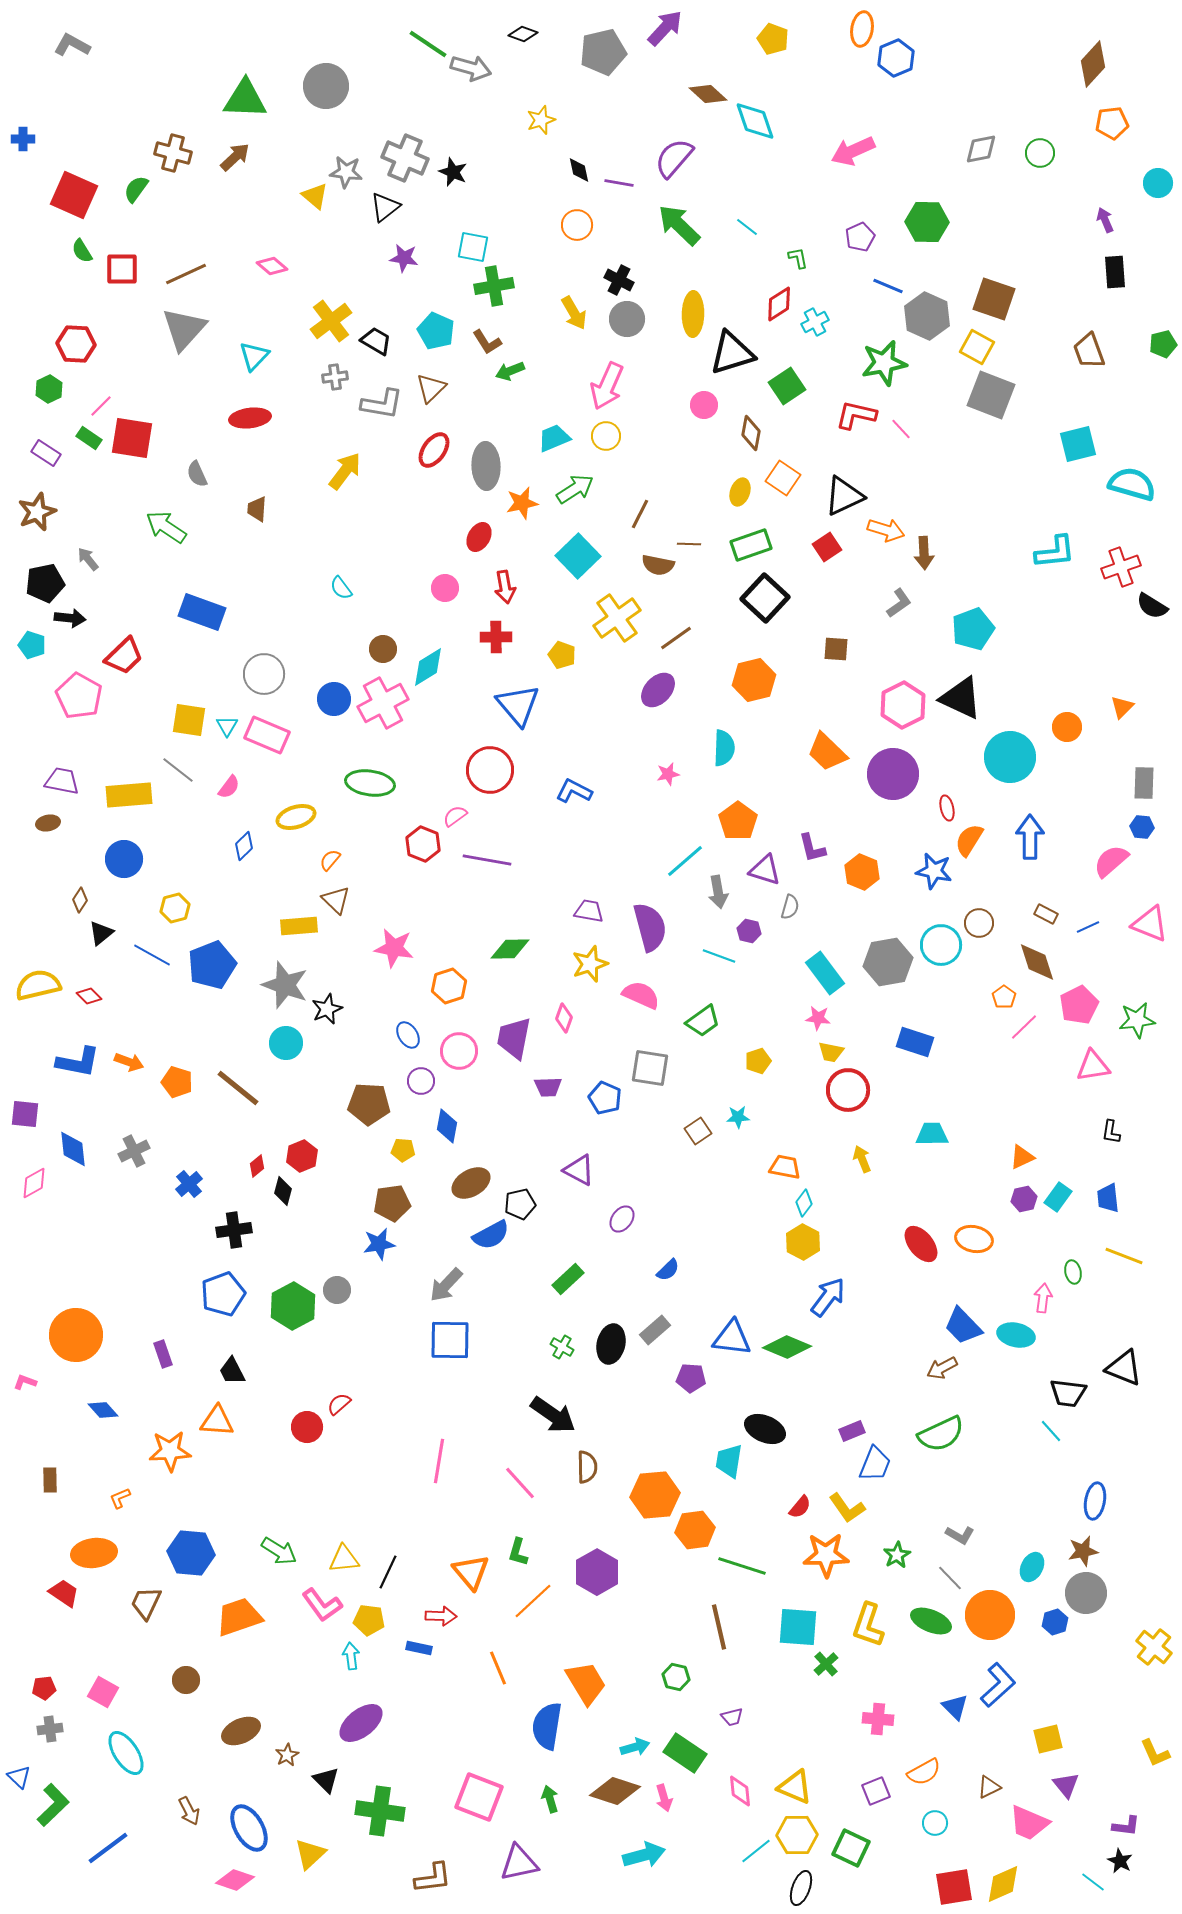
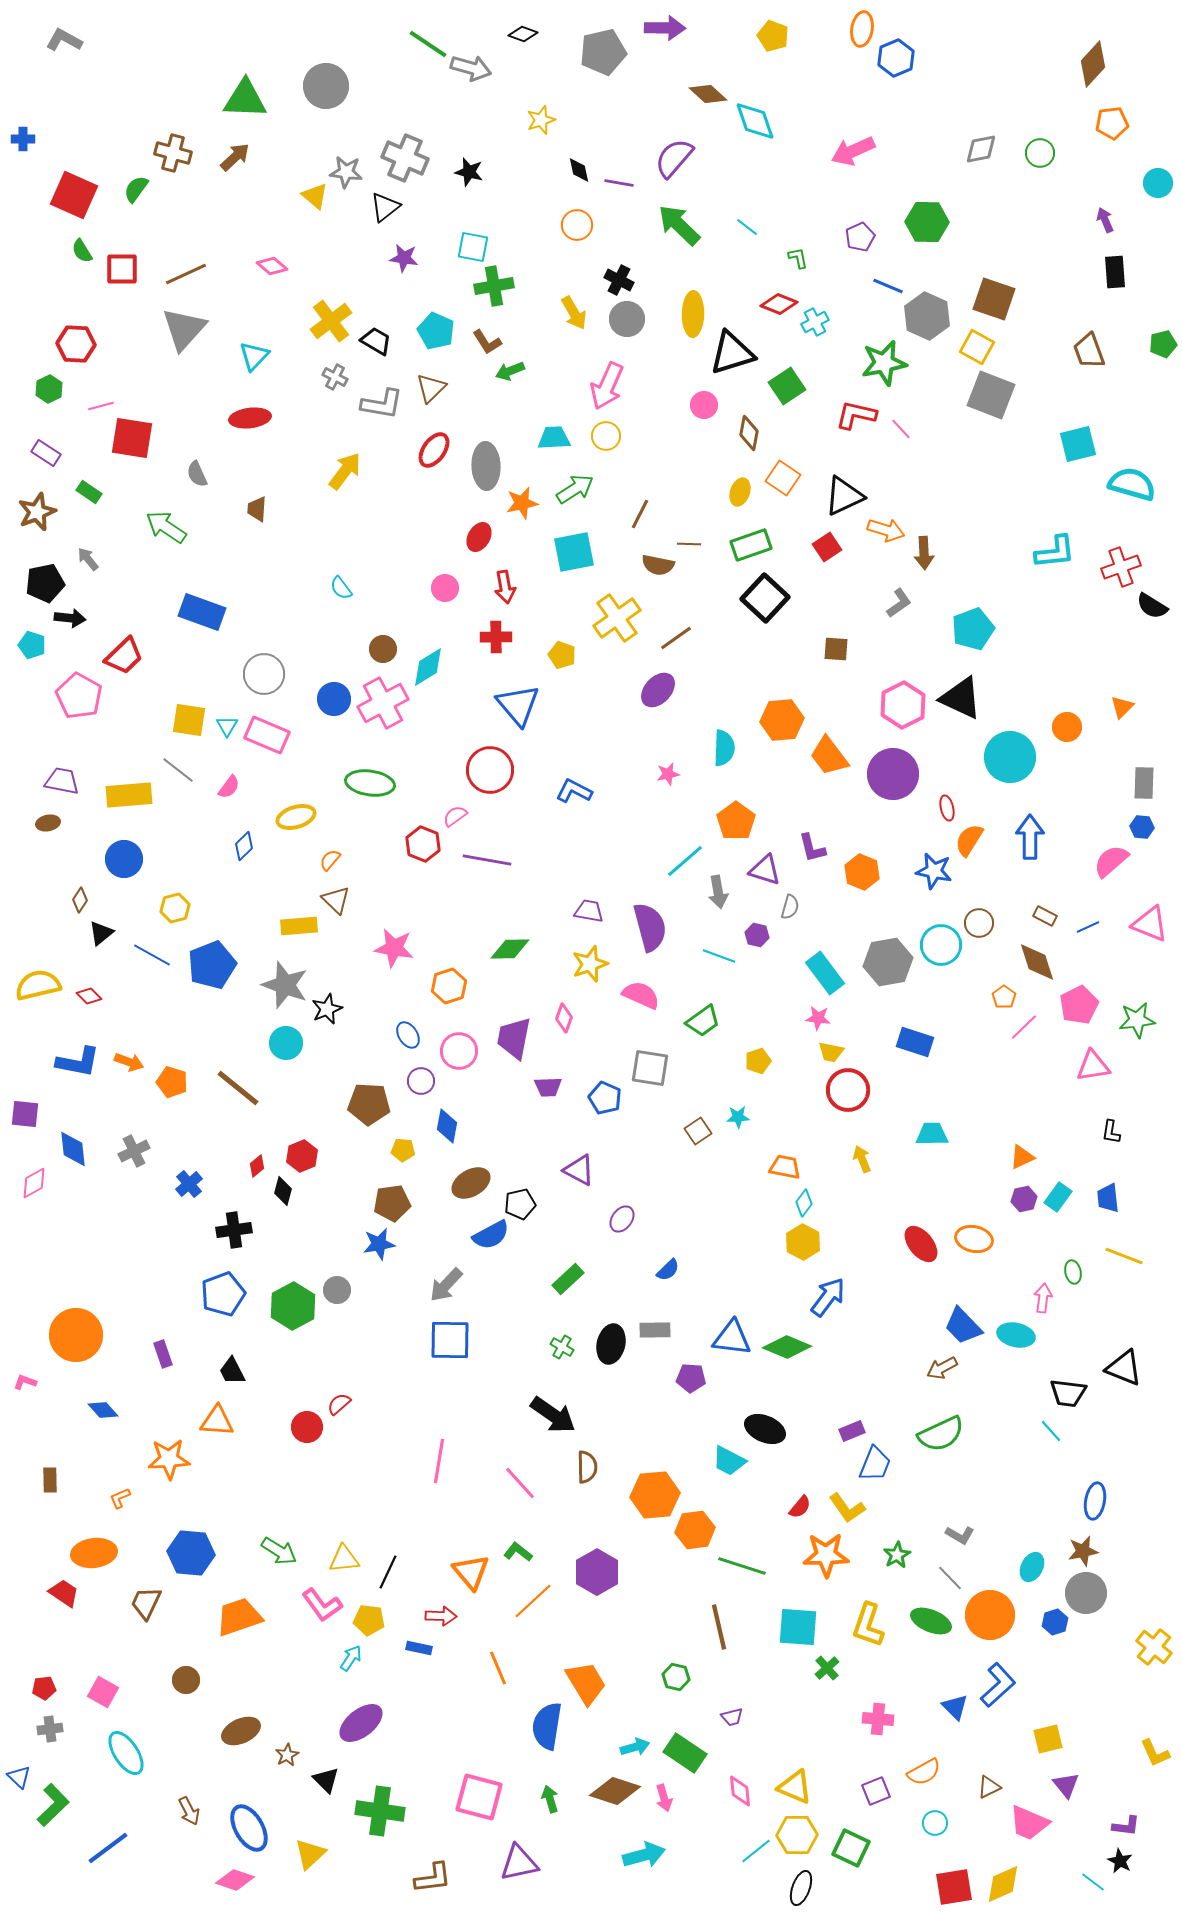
purple arrow at (665, 28): rotated 48 degrees clockwise
yellow pentagon at (773, 39): moved 3 px up
gray L-shape at (72, 45): moved 8 px left, 5 px up
black star at (453, 172): moved 16 px right; rotated 8 degrees counterclockwise
red diamond at (779, 304): rotated 54 degrees clockwise
gray cross at (335, 377): rotated 35 degrees clockwise
pink line at (101, 406): rotated 30 degrees clockwise
brown diamond at (751, 433): moved 2 px left
green rectangle at (89, 438): moved 54 px down
cyan trapezoid at (554, 438): rotated 20 degrees clockwise
cyan square at (578, 556): moved 4 px left, 4 px up; rotated 33 degrees clockwise
orange hexagon at (754, 680): moved 28 px right, 40 px down; rotated 9 degrees clockwise
orange trapezoid at (827, 752): moved 2 px right, 4 px down; rotated 9 degrees clockwise
orange pentagon at (738, 821): moved 2 px left
brown rectangle at (1046, 914): moved 1 px left, 2 px down
purple hexagon at (749, 931): moved 8 px right, 4 px down
orange pentagon at (177, 1082): moved 5 px left
gray rectangle at (655, 1330): rotated 40 degrees clockwise
orange star at (170, 1451): moved 1 px left, 8 px down
cyan trapezoid at (729, 1461): rotated 72 degrees counterclockwise
green L-shape at (518, 1552): rotated 112 degrees clockwise
cyan arrow at (351, 1656): moved 2 px down; rotated 40 degrees clockwise
green cross at (826, 1664): moved 1 px right, 4 px down
pink square at (479, 1797): rotated 6 degrees counterclockwise
